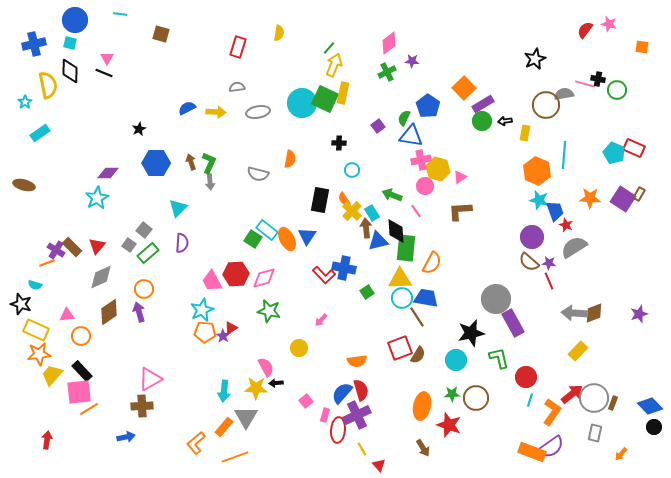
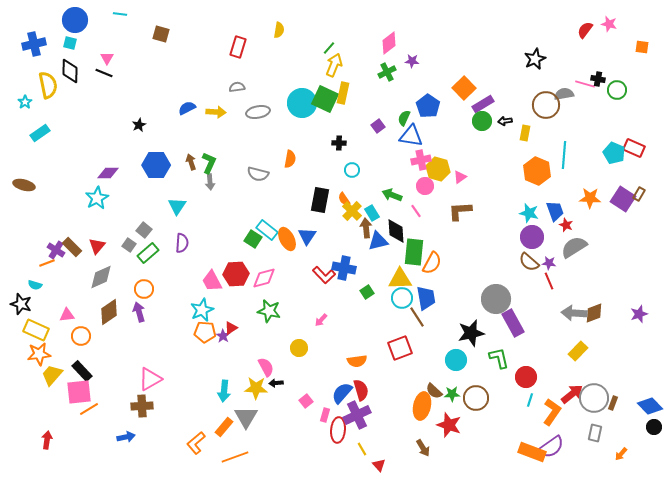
yellow semicircle at (279, 33): moved 3 px up
black star at (139, 129): moved 4 px up
blue hexagon at (156, 163): moved 2 px down
cyan star at (539, 200): moved 10 px left, 13 px down
cyan triangle at (178, 208): moved 1 px left, 2 px up; rotated 12 degrees counterclockwise
green rectangle at (406, 248): moved 8 px right, 4 px down
blue trapezoid at (426, 298): rotated 70 degrees clockwise
brown semicircle at (418, 355): moved 16 px right, 36 px down; rotated 102 degrees clockwise
